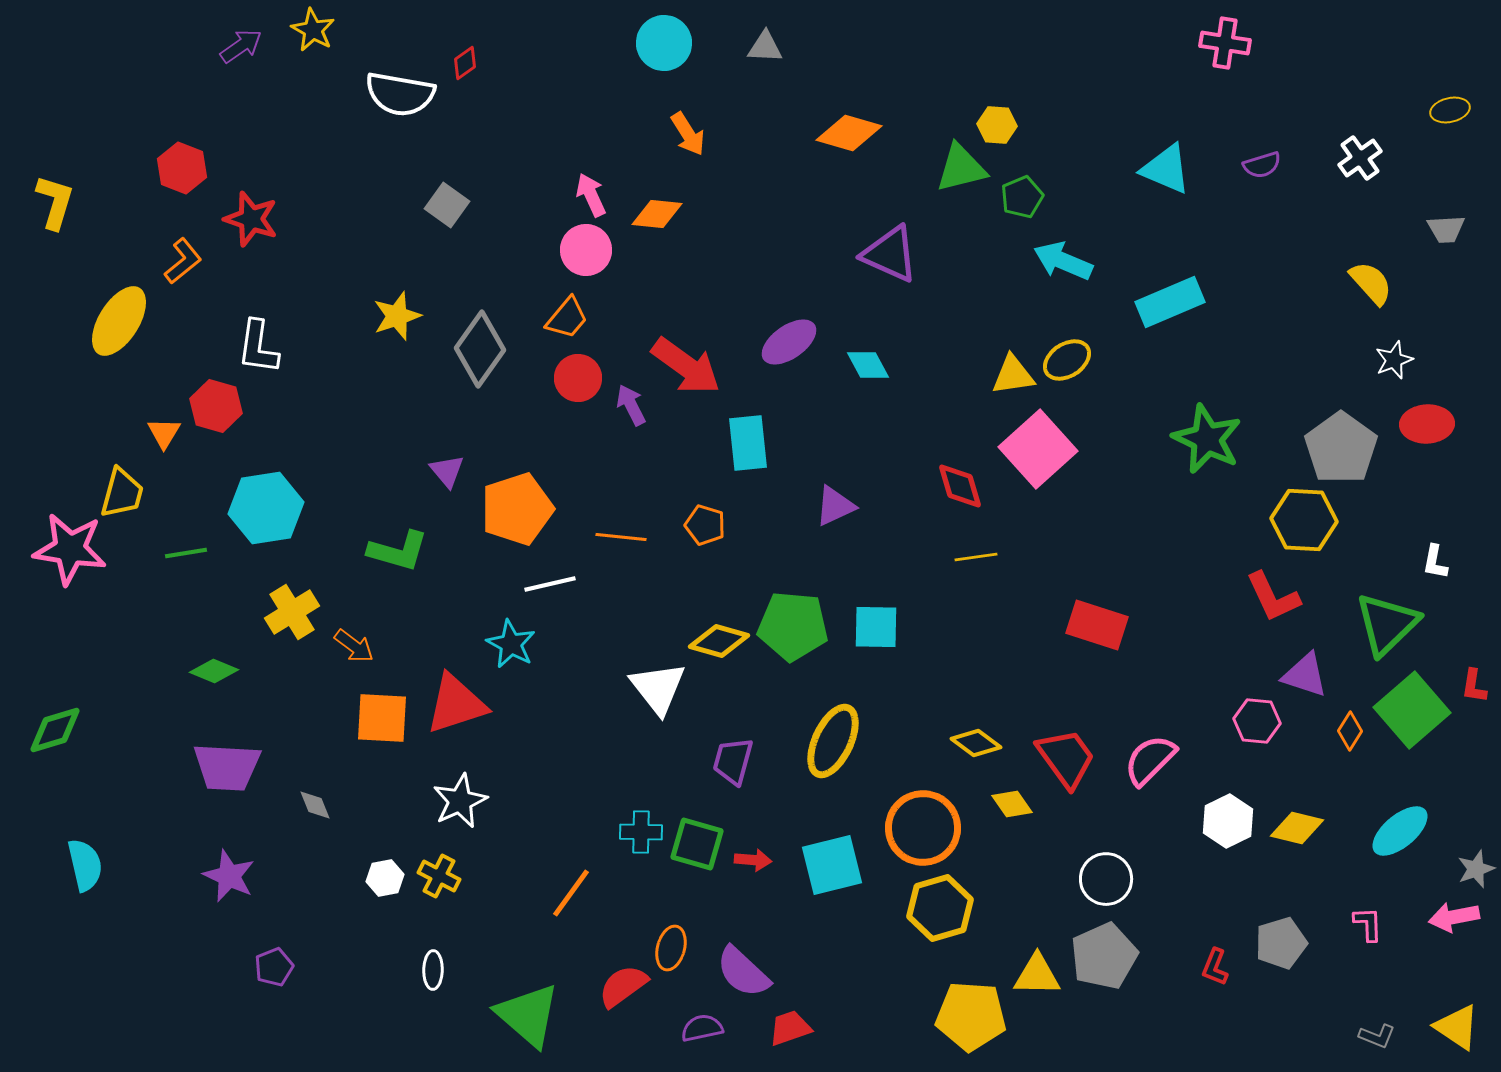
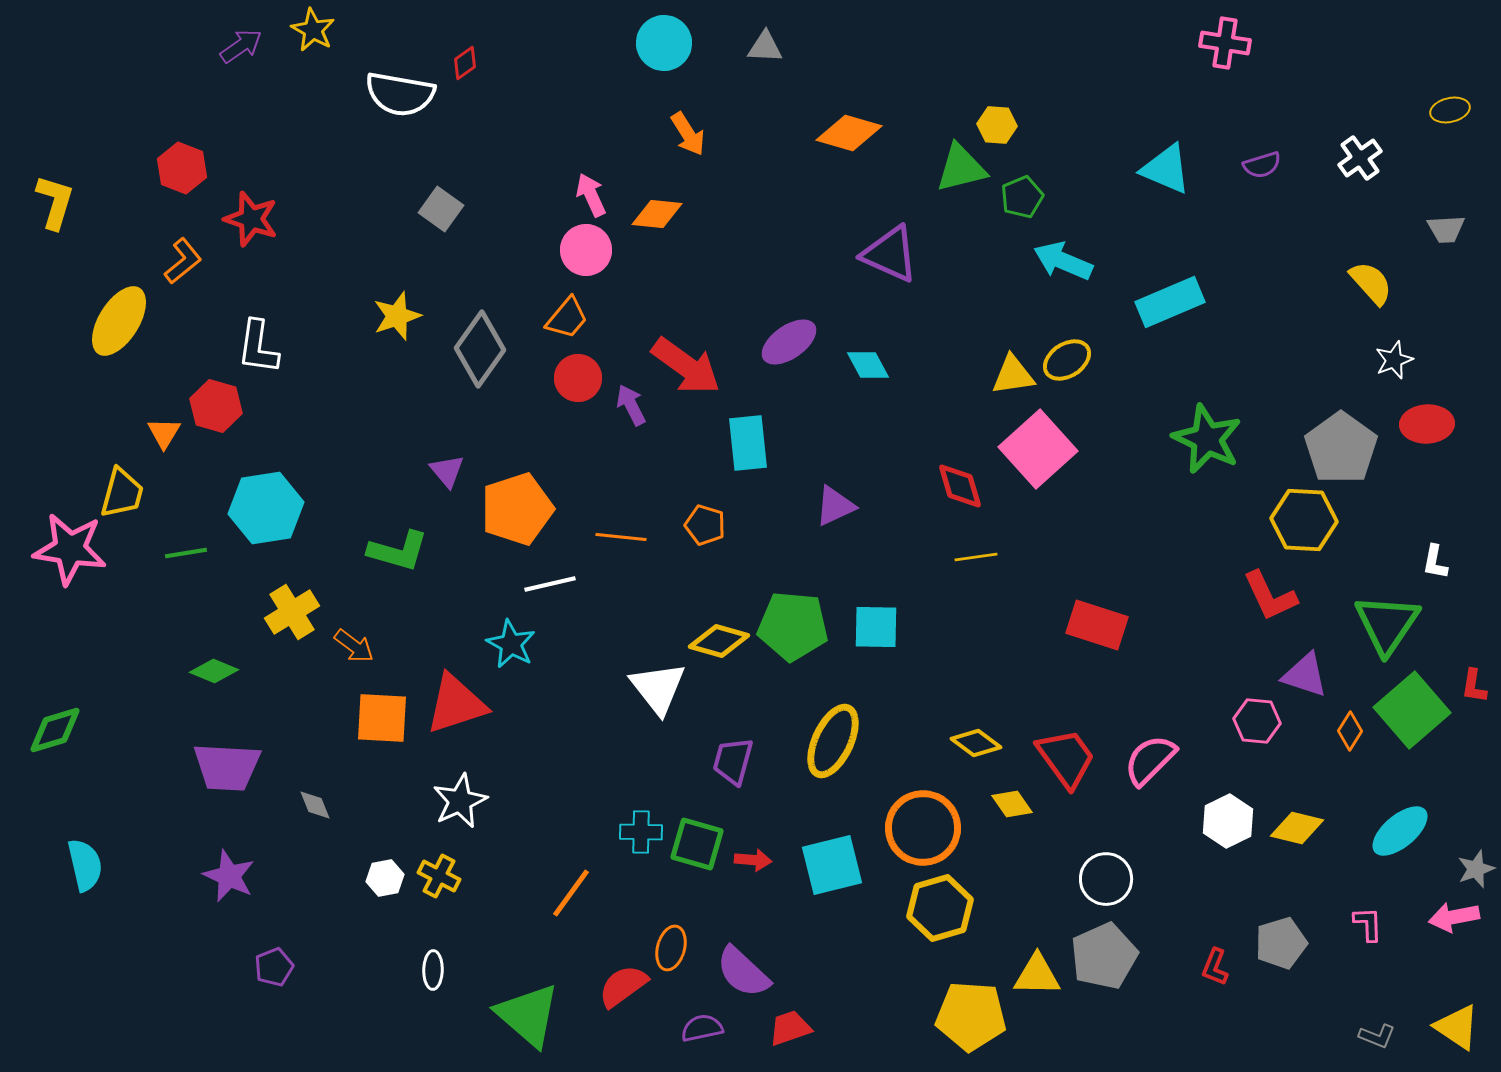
gray square at (447, 205): moved 6 px left, 4 px down
red L-shape at (1273, 597): moved 3 px left, 1 px up
green triangle at (1387, 624): rotated 12 degrees counterclockwise
